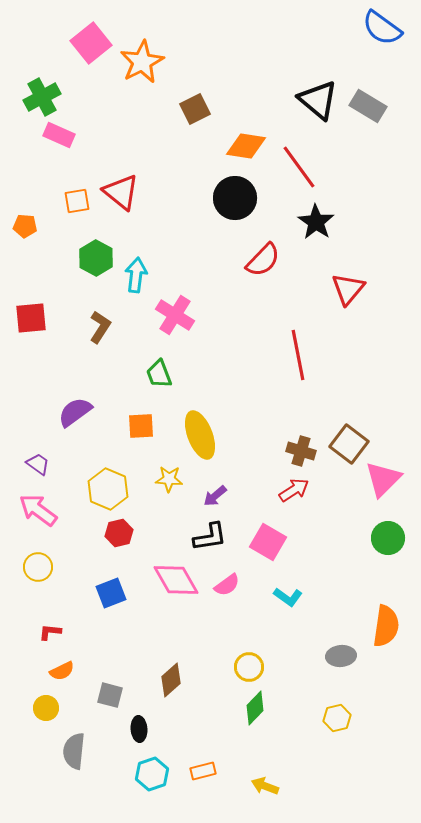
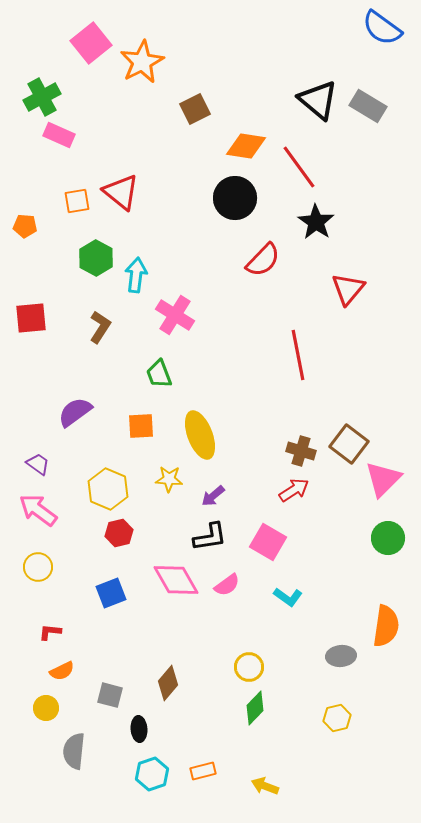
purple arrow at (215, 496): moved 2 px left
brown diamond at (171, 680): moved 3 px left, 3 px down; rotated 8 degrees counterclockwise
